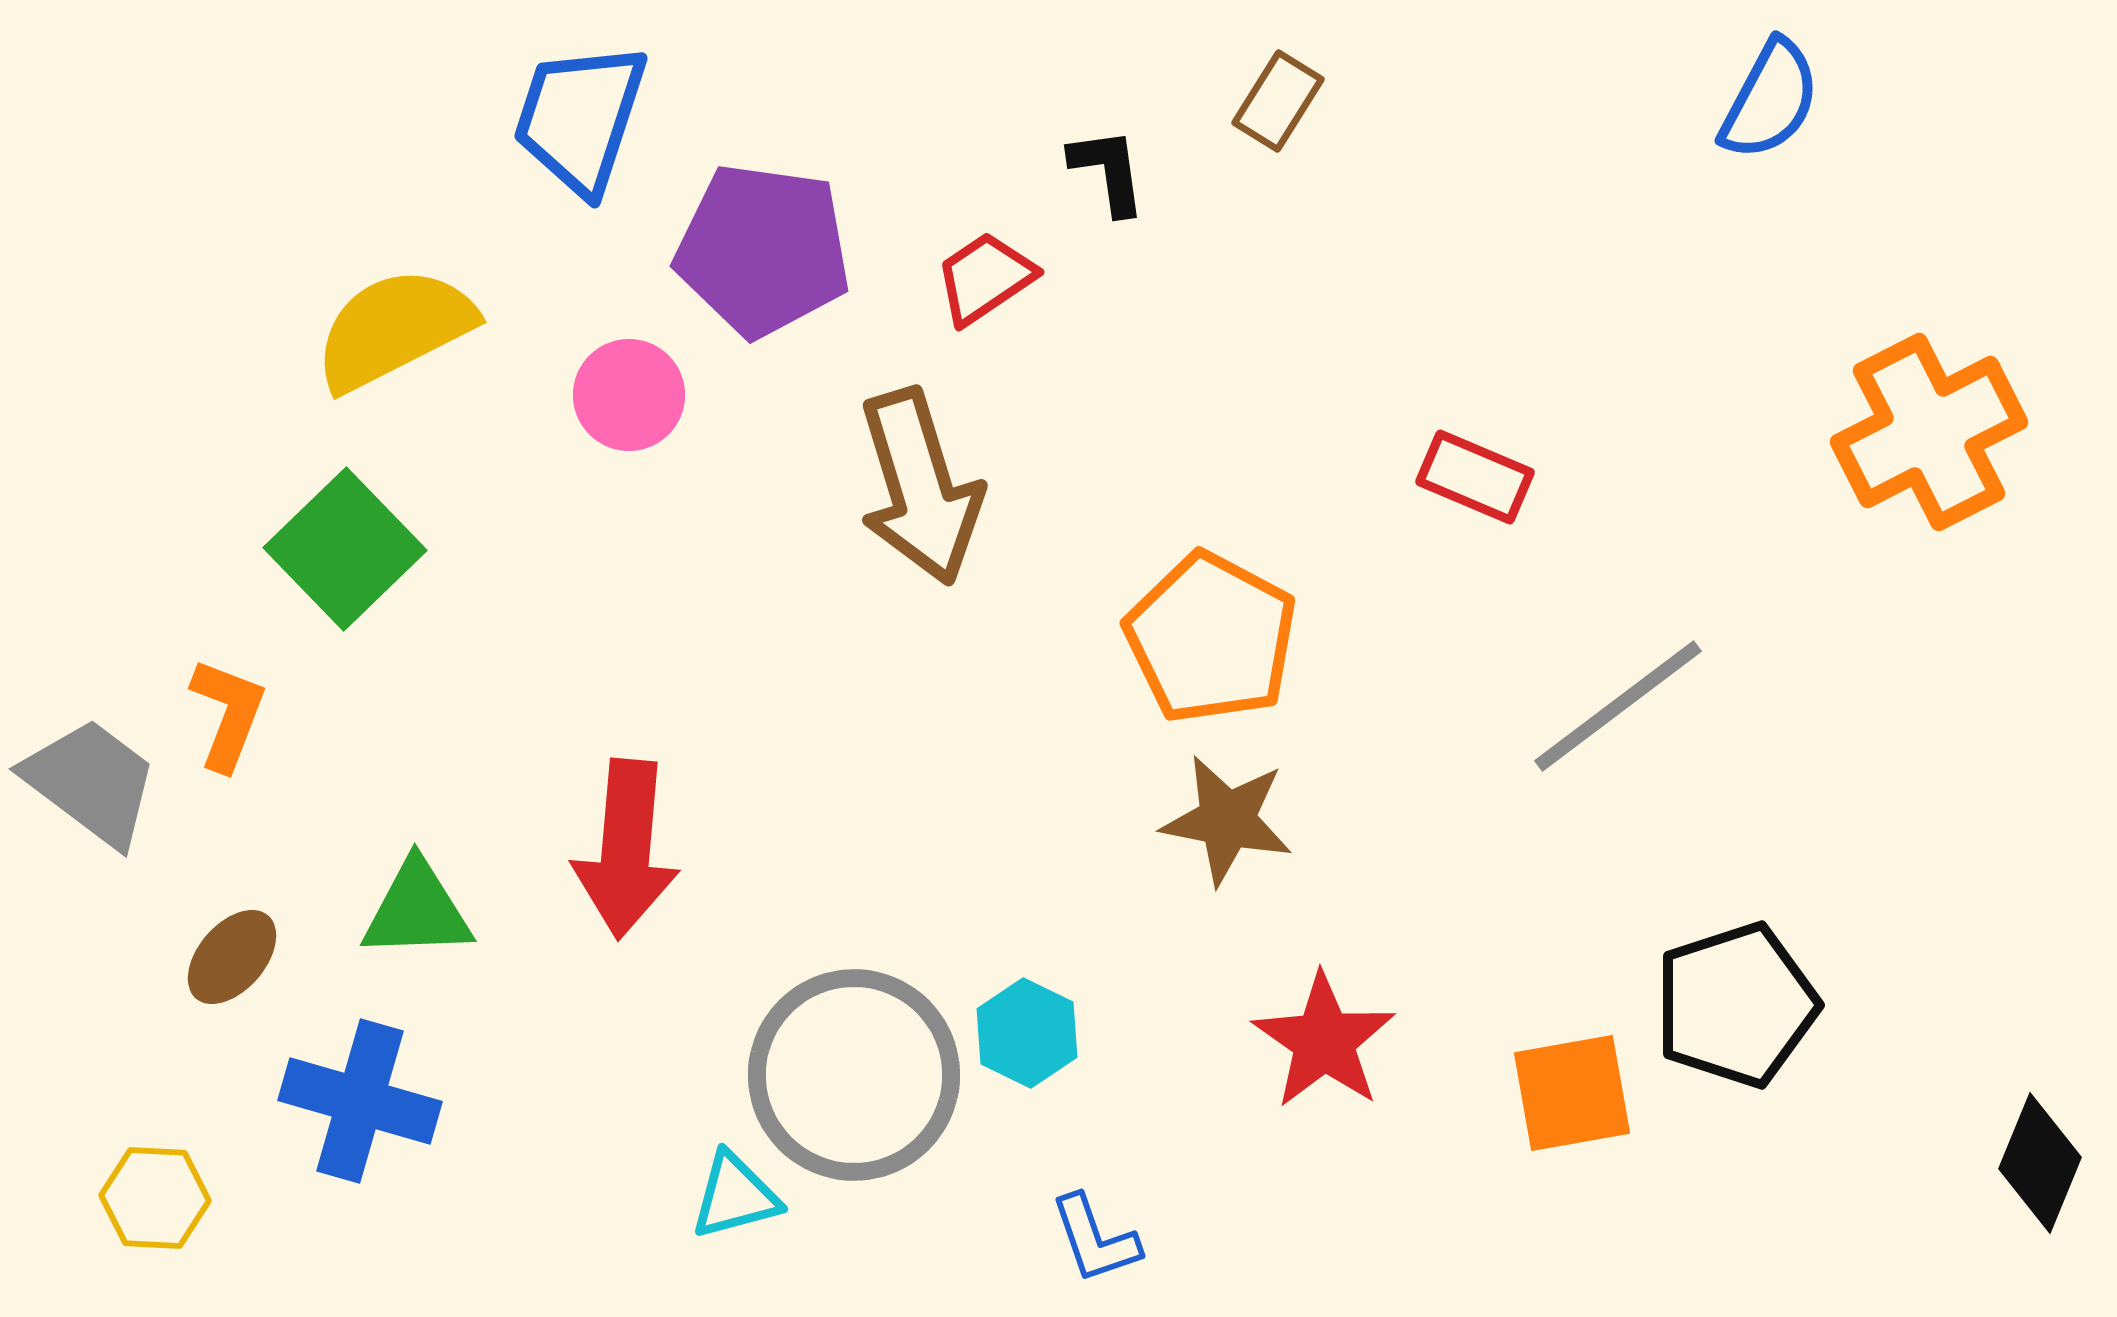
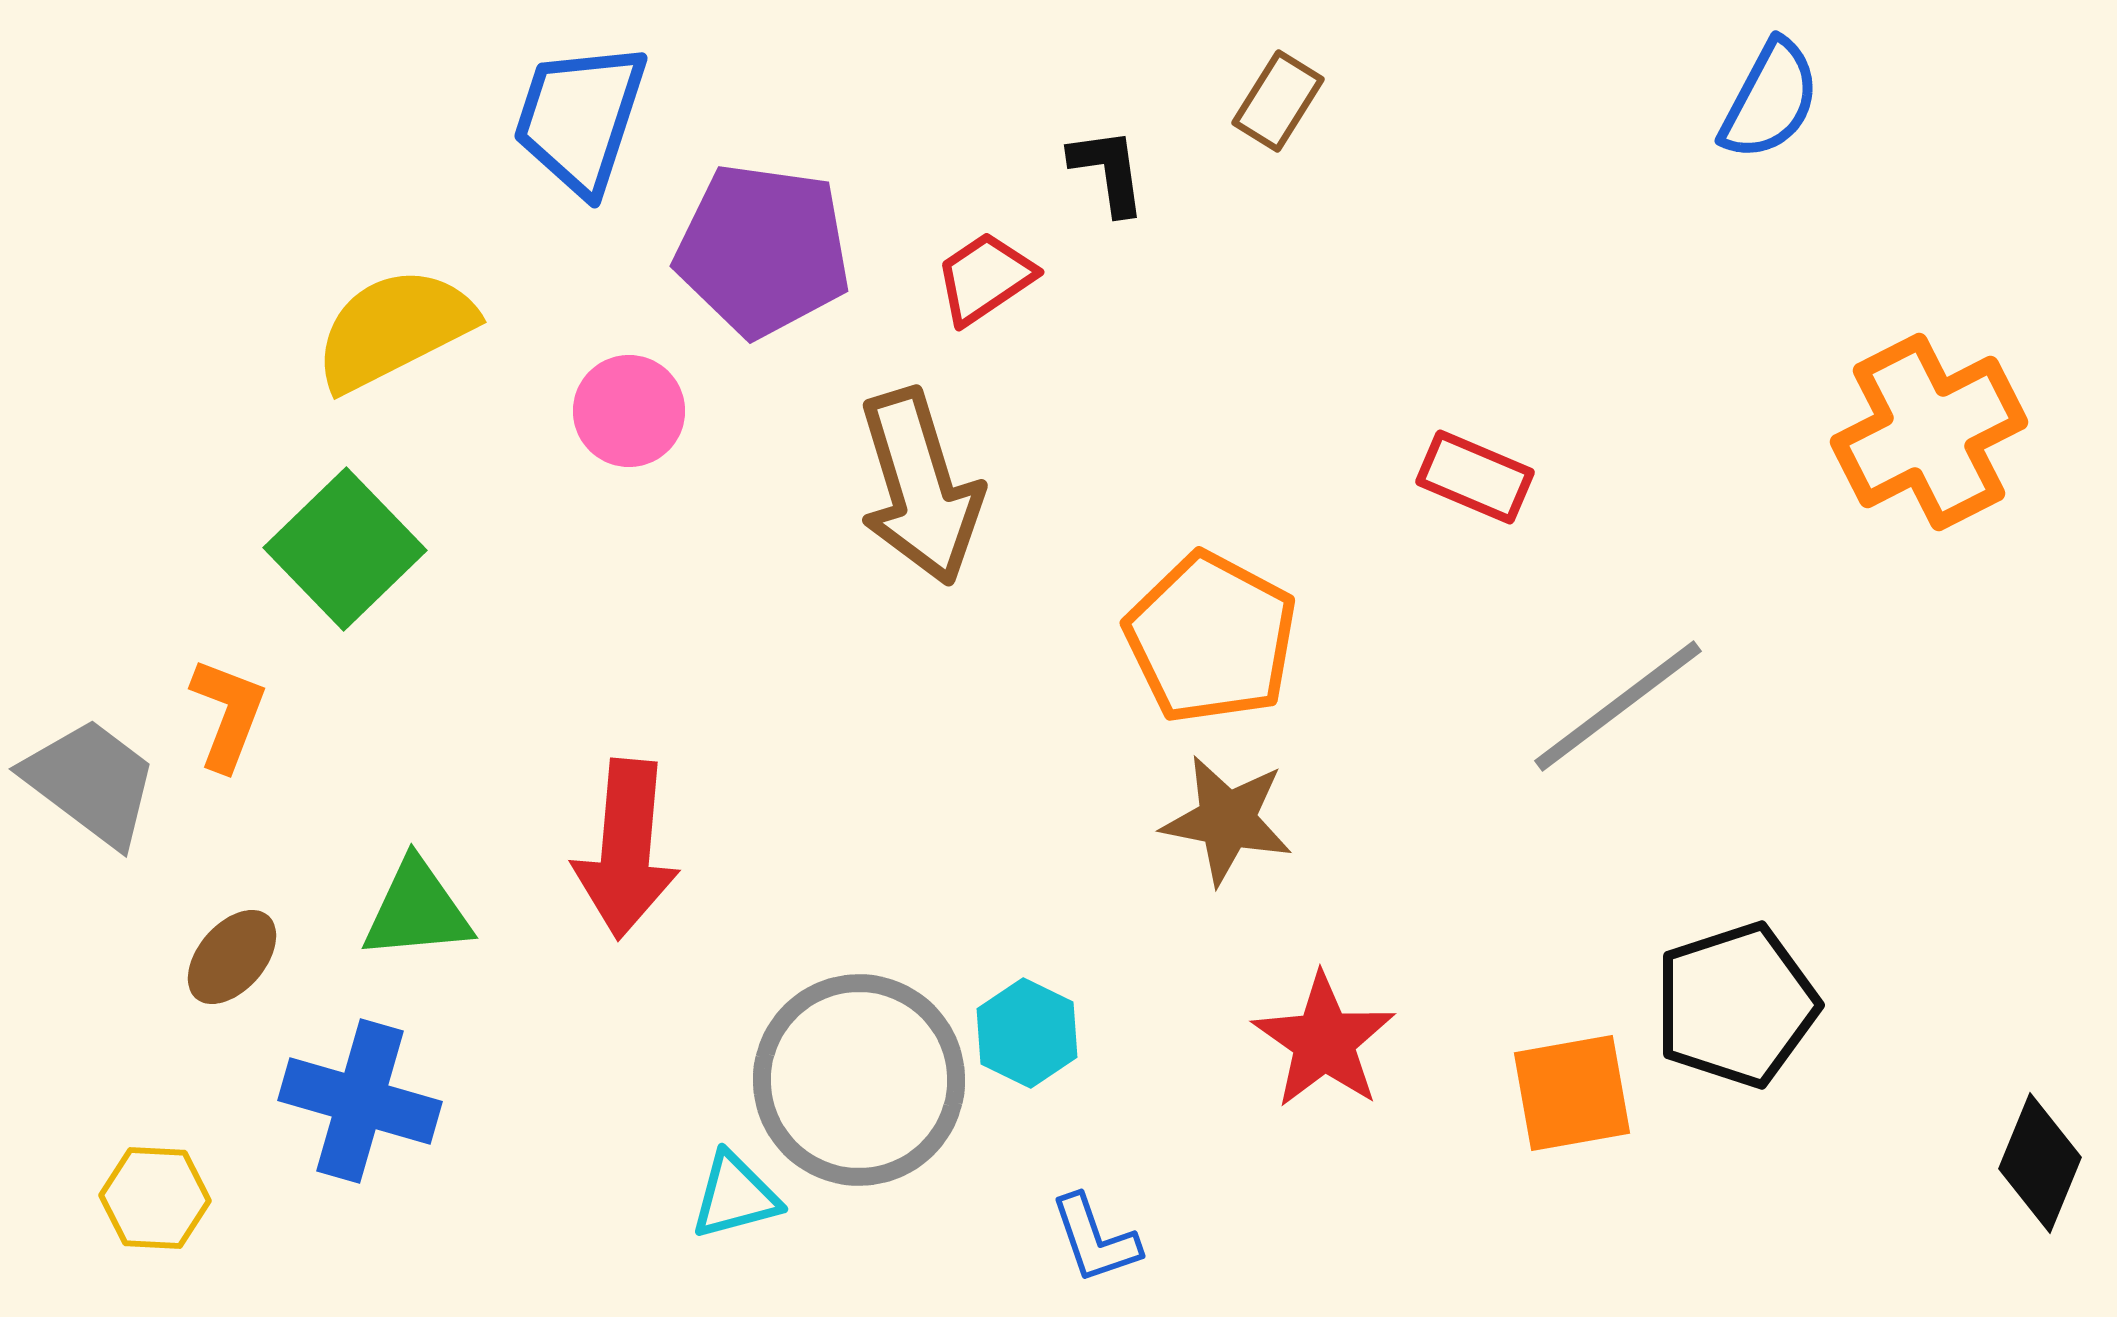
pink circle: moved 16 px down
green triangle: rotated 3 degrees counterclockwise
gray circle: moved 5 px right, 5 px down
